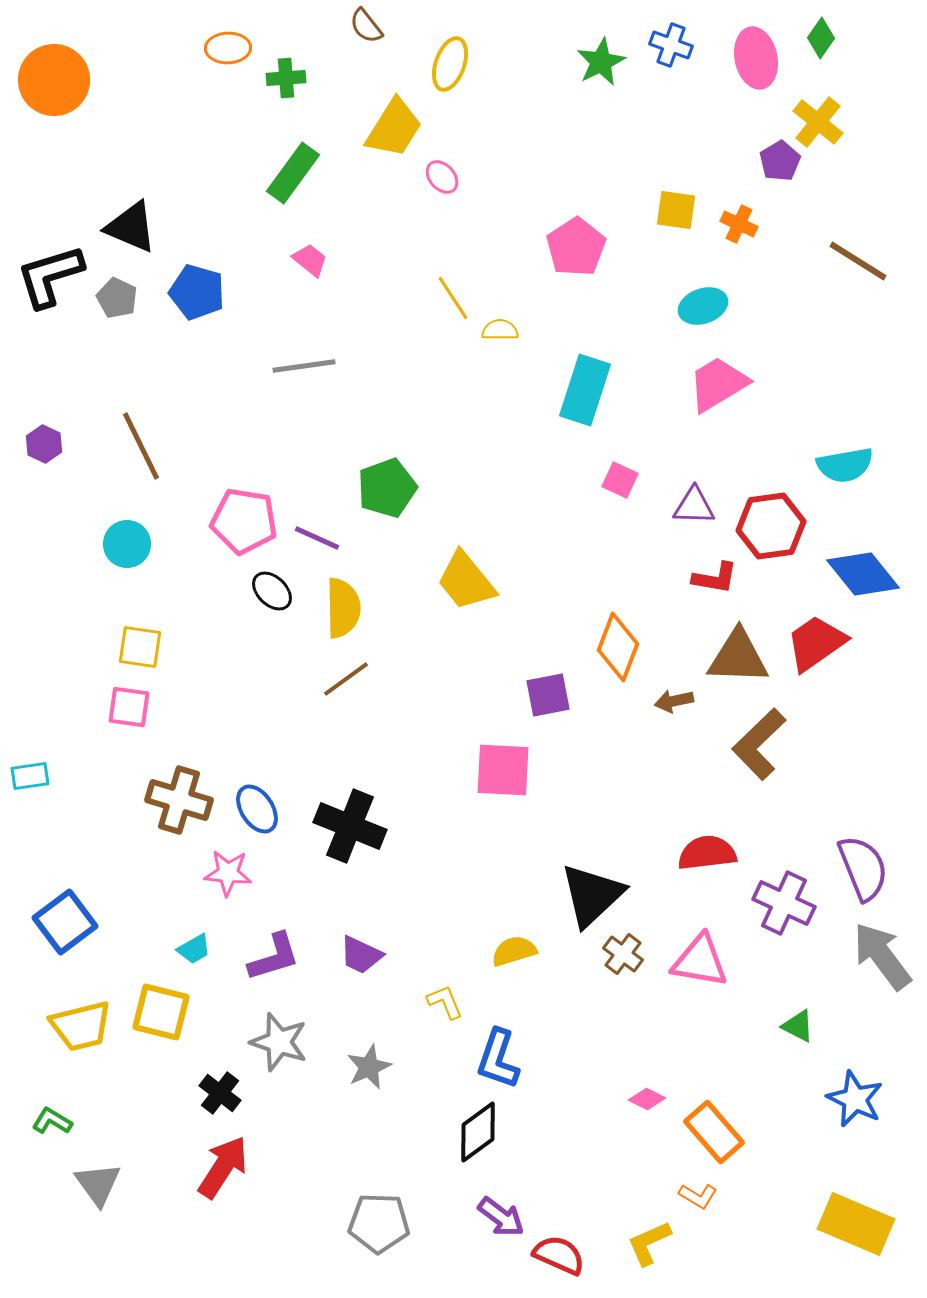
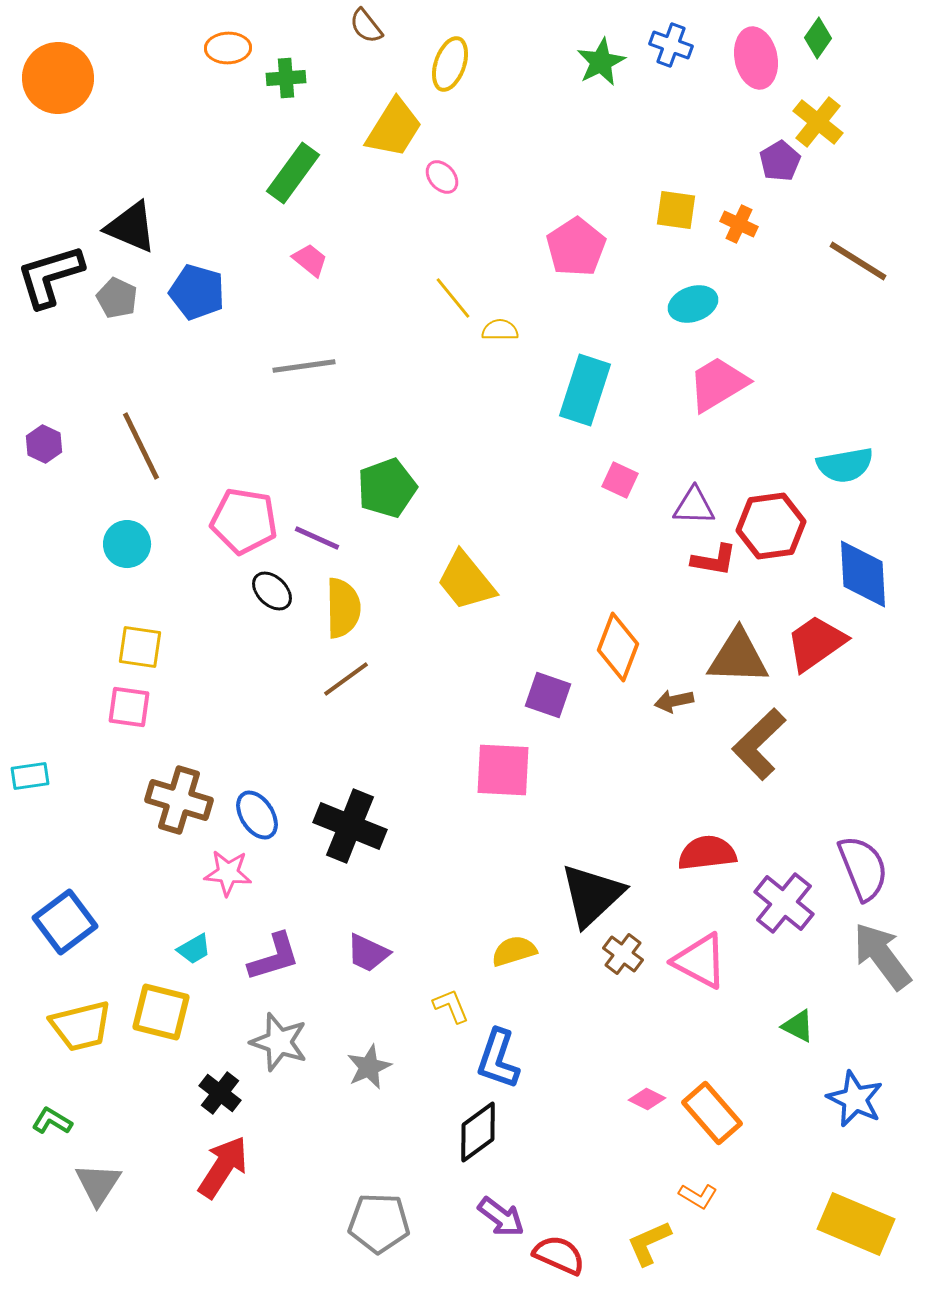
green diamond at (821, 38): moved 3 px left
orange circle at (54, 80): moved 4 px right, 2 px up
yellow line at (453, 298): rotated 6 degrees counterclockwise
cyan ellipse at (703, 306): moved 10 px left, 2 px up
blue diamond at (863, 574): rotated 36 degrees clockwise
red L-shape at (715, 578): moved 1 px left, 18 px up
purple square at (548, 695): rotated 30 degrees clockwise
blue ellipse at (257, 809): moved 6 px down
purple cross at (784, 903): rotated 14 degrees clockwise
purple trapezoid at (361, 955): moved 7 px right, 2 px up
pink triangle at (700, 961): rotated 18 degrees clockwise
yellow L-shape at (445, 1002): moved 6 px right, 4 px down
orange rectangle at (714, 1132): moved 2 px left, 19 px up
gray triangle at (98, 1184): rotated 9 degrees clockwise
